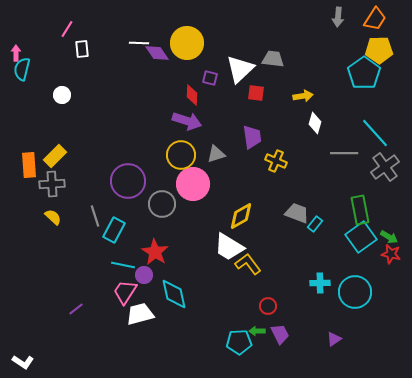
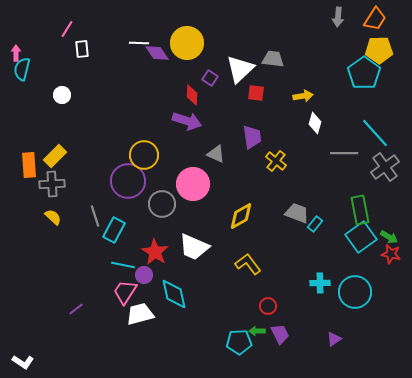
purple square at (210, 78): rotated 21 degrees clockwise
gray triangle at (216, 154): rotated 42 degrees clockwise
yellow circle at (181, 155): moved 37 px left
yellow cross at (276, 161): rotated 15 degrees clockwise
white trapezoid at (229, 247): moved 35 px left; rotated 8 degrees counterclockwise
